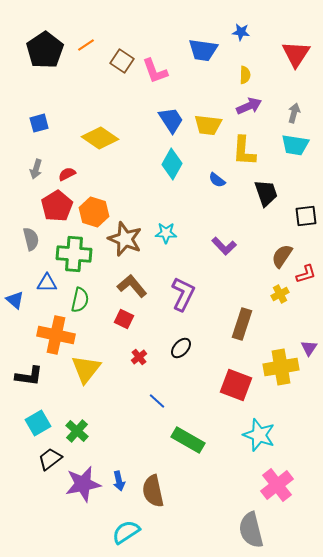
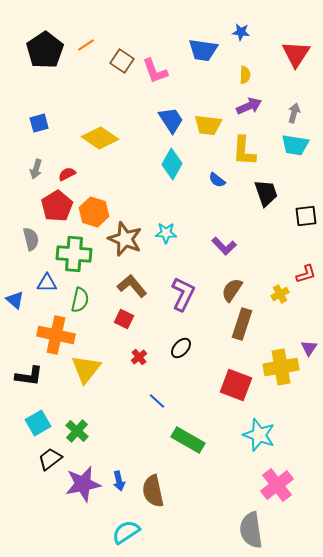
brown semicircle at (282, 256): moved 50 px left, 34 px down
gray semicircle at (251, 530): rotated 6 degrees clockwise
